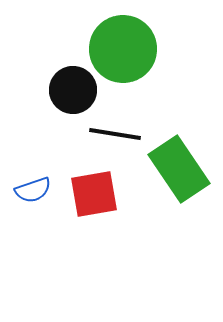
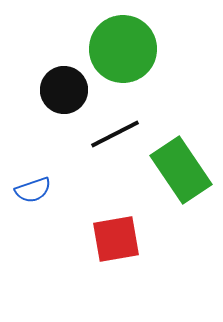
black circle: moved 9 px left
black line: rotated 36 degrees counterclockwise
green rectangle: moved 2 px right, 1 px down
red square: moved 22 px right, 45 px down
